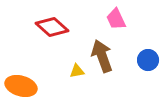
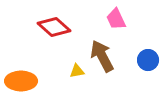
red diamond: moved 2 px right
brown arrow: rotated 8 degrees counterclockwise
orange ellipse: moved 5 px up; rotated 16 degrees counterclockwise
